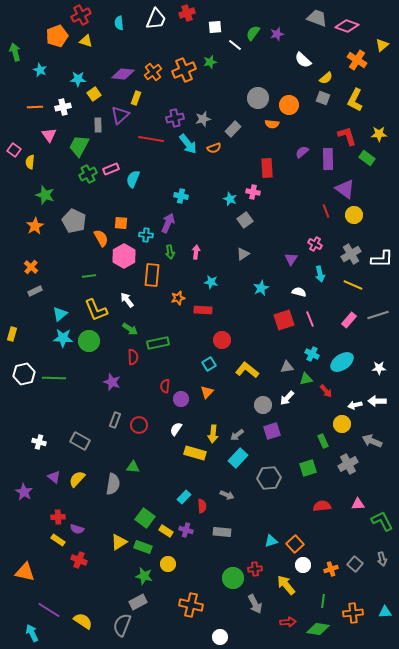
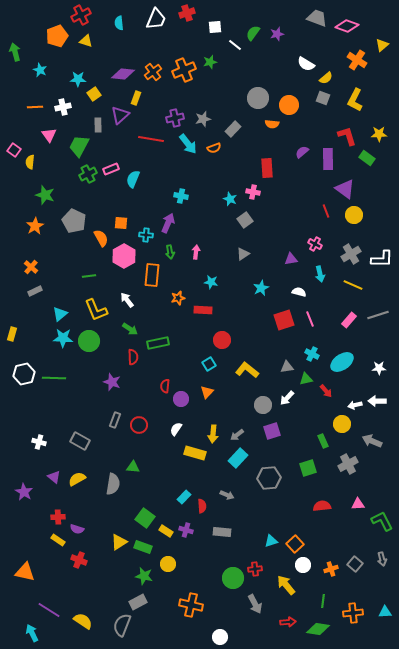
white semicircle at (303, 60): moved 3 px right, 4 px down; rotated 12 degrees counterclockwise
purple triangle at (291, 259): rotated 48 degrees clockwise
yellow semicircle at (77, 479): rotated 18 degrees clockwise
